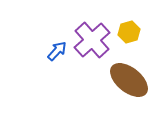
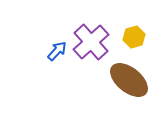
yellow hexagon: moved 5 px right, 5 px down
purple cross: moved 1 px left, 2 px down
